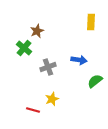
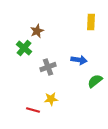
yellow star: moved 1 px left; rotated 16 degrees clockwise
